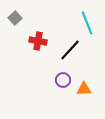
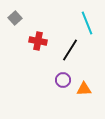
black line: rotated 10 degrees counterclockwise
